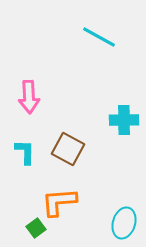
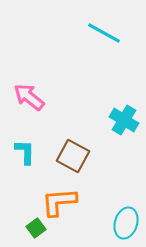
cyan line: moved 5 px right, 4 px up
pink arrow: rotated 132 degrees clockwise
cyan cross: rotated 32 degrees clockwise
brown square: moved 5 px right, 7 px down
cyan ellipse: moved 2 px right
